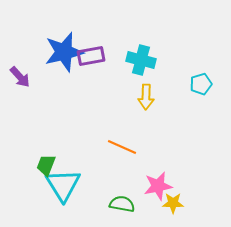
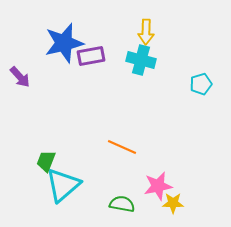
blue star: moved 9 px up
yellow arrow: moved 65 px up
green trapezoid: moved 4 px up
cyan triangle: rotated 21 degrees clockwise
